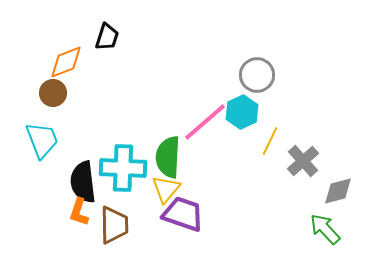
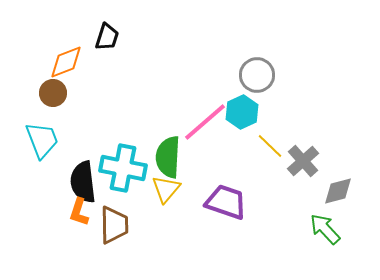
yellow line: moved 5 px down; rotated 72 degrees counterclockwise
cyan cross: rotated 9 degrees clockwise
purple trapezoid: moved 43 px right, 12 px up
